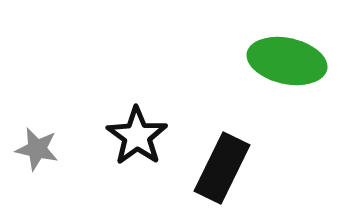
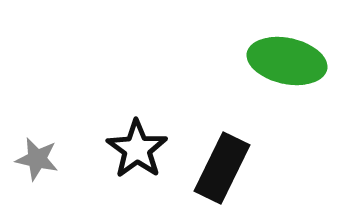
black star: moved 13 px down
gray star: moved 10 px down
